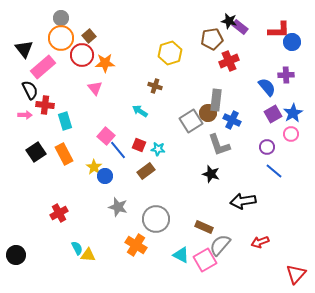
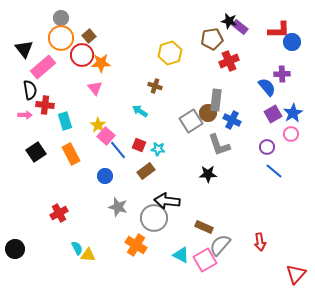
orange star at (105, 63): moved 4 px left
purple cross at (286, 75): moved 4 px left, 1 px up
black semicircle at (30, 90): rotated 18 degrees clockwise
orange rectangle at (64, 154): moved 7 px right
yellow star at (94, 167): moved 4 px right, 42 px up
black star at (211, 174): moved 3 px left; rotated 18 degrees counterclockwise
black arrow at (243, 201): moved 76 px left; rotated 15 degrees clockwise
gray circle at (156, 219): moved 2 px left, 1 px up
red arrow at (260, 242): rotated 78 degrees counterclockwise
black circle at (16, 255): moved 1 px left, 6 px up
